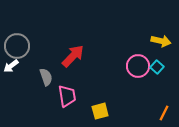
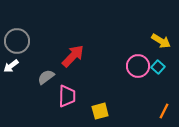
yellow arrow: rotated 18 degrees clockwise
gray circle: moved 5 px up
cyan square: moved 1 px right
gray semicircle: rotated 108 degrees counterclockwise
pink trapezoid: rotated 10 degrees clockwise
orange line: moved 2 px up
